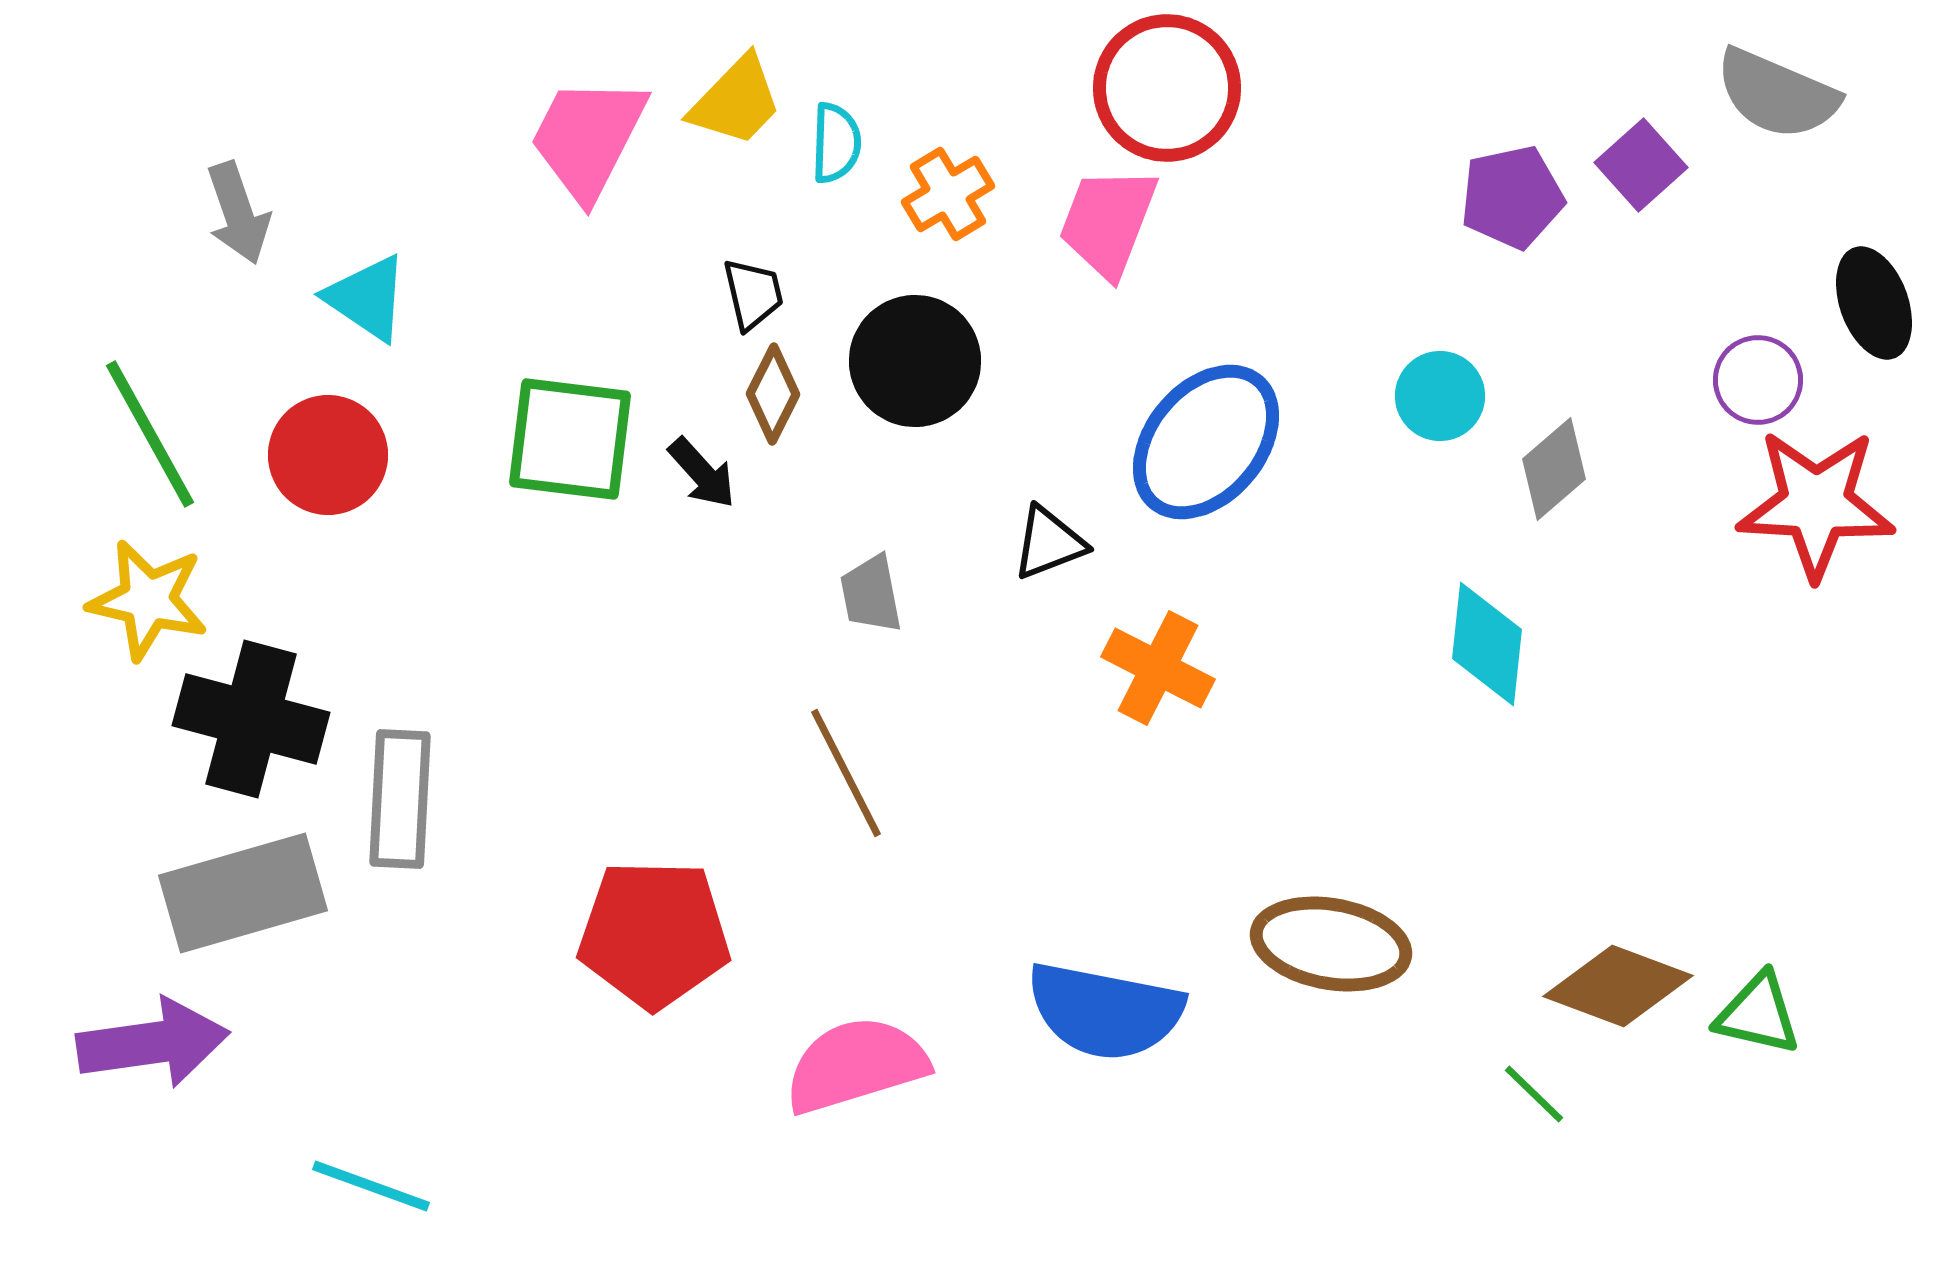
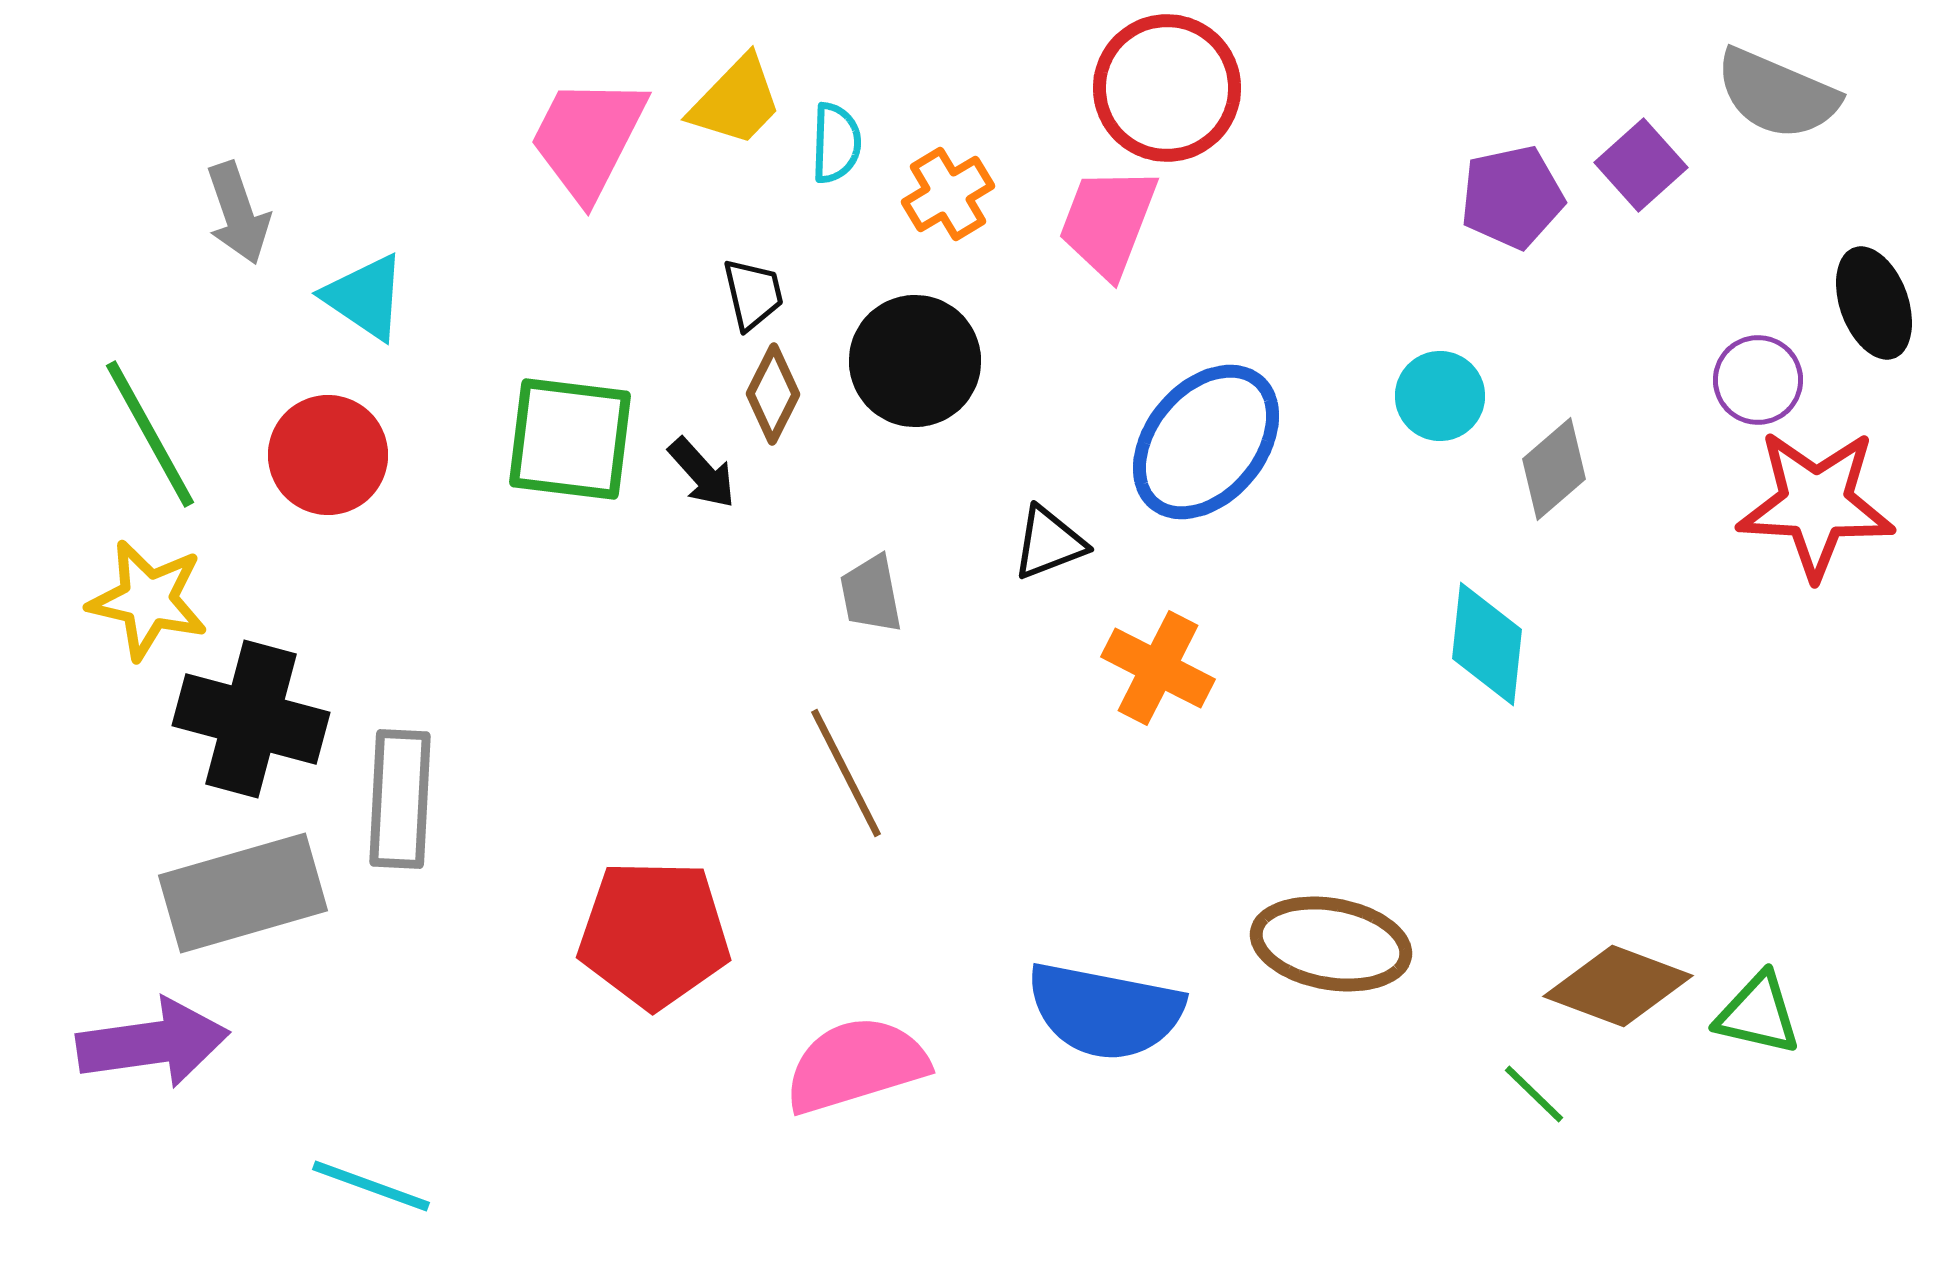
cyan triangle at (367, 298): moved 2 px left, 1 px up
